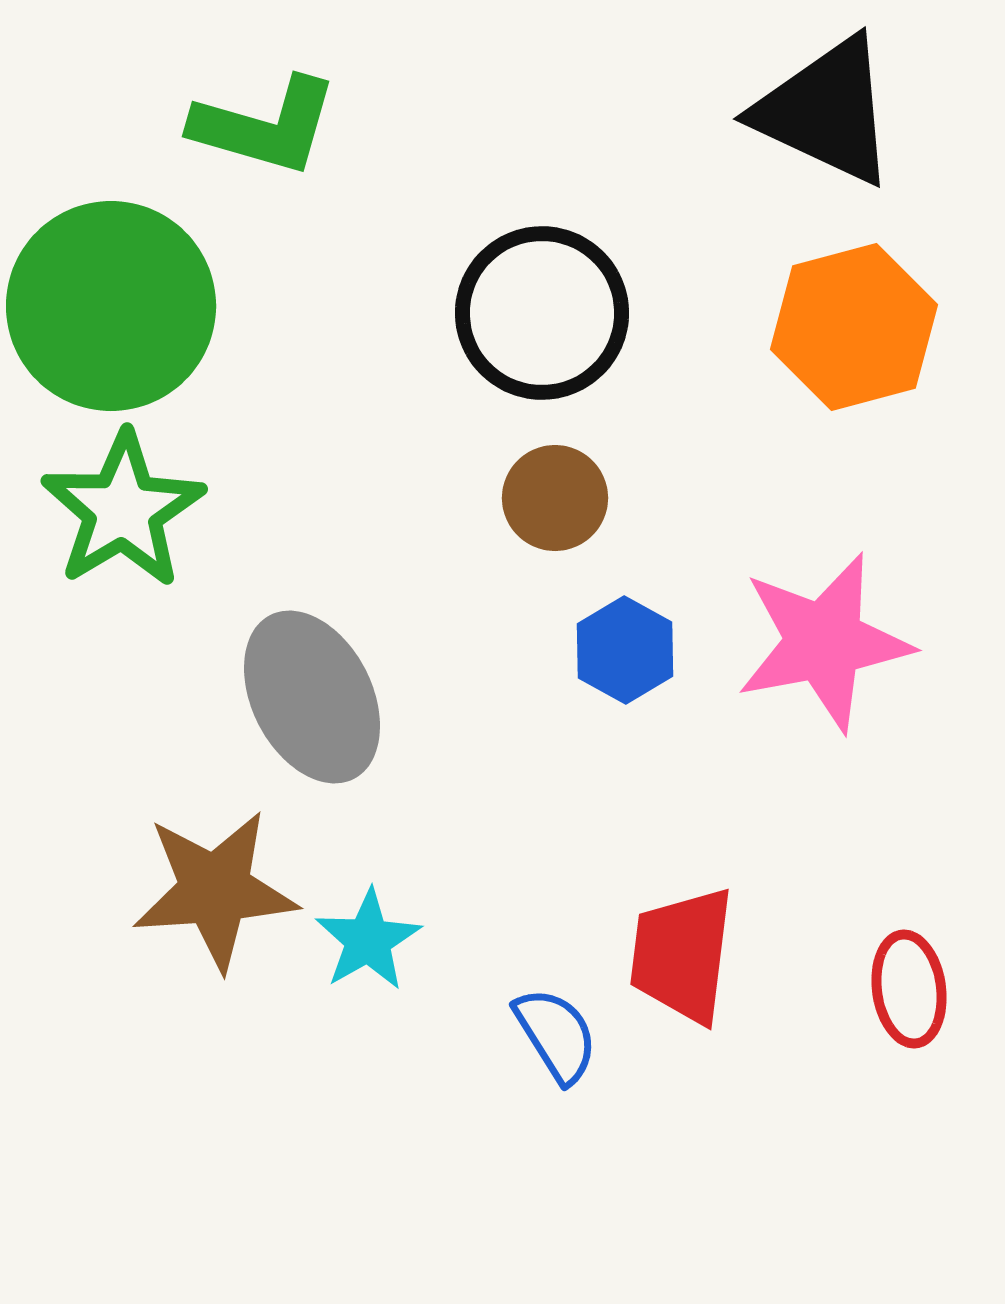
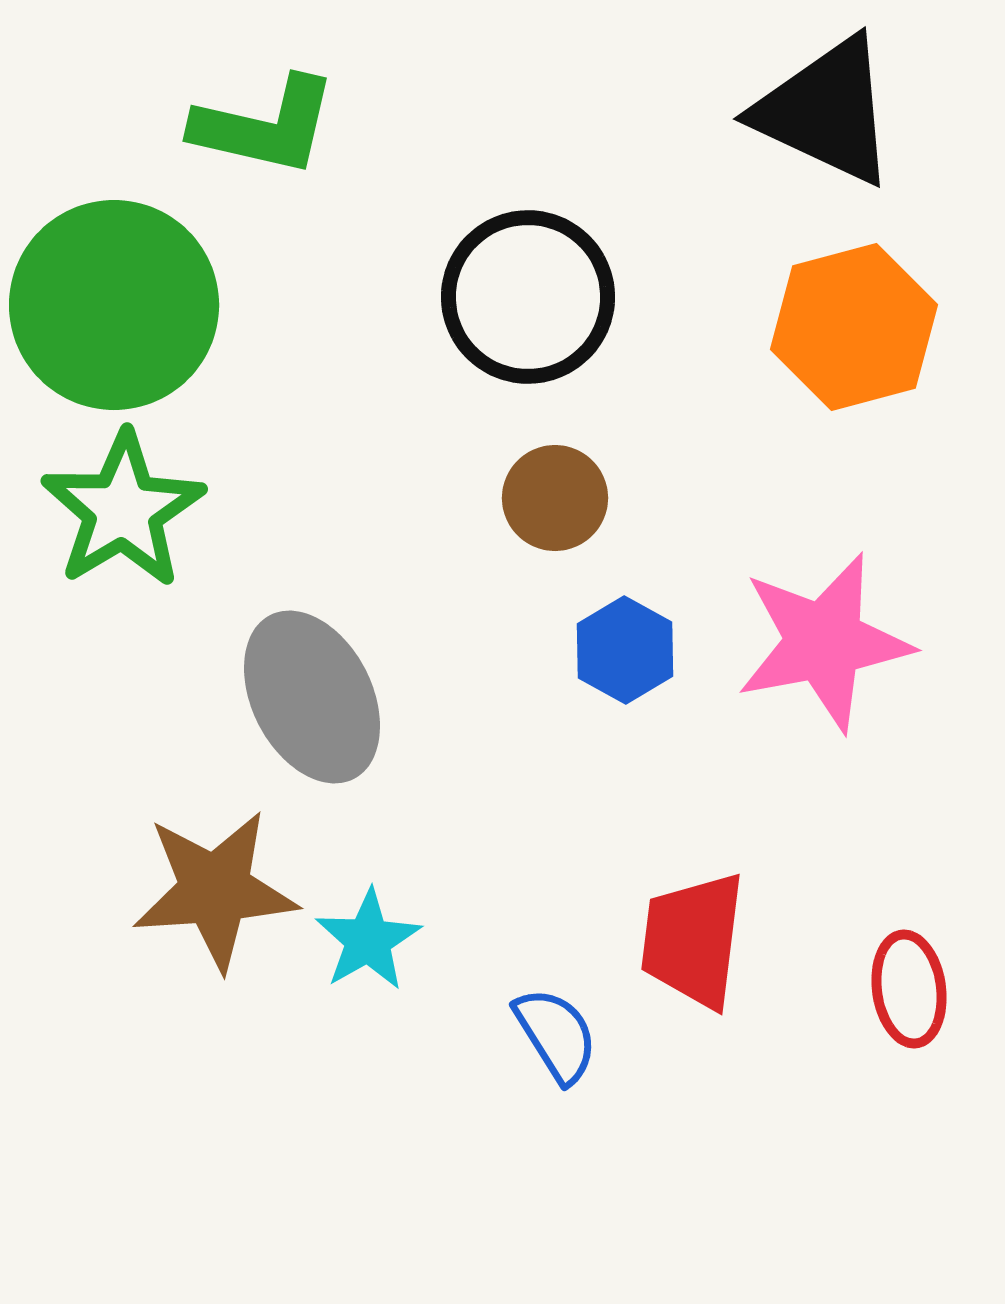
green L-shape: rotated 3 degrees counterclockwise
green circle: moved 3 px right, 1 px up
black circle: moved 14 px left, 16 px up
red trapezoid: moved 11 px right, 15 px up
